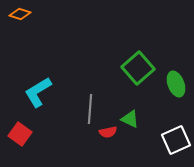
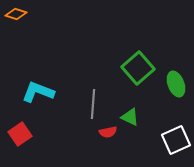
orange diamond: moved 4 px left
cyan L-shape: rotated 52 degrees clockwise
gray line: moved 3 px right, 5 px up
green triangle: moved 2 px up
red square: rotated 20 degrees clockwise
